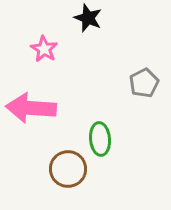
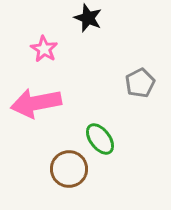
gray pentagon: moved 4 px left
pink arrow: moved 5 px right, 5 px up; rotated 15 degrees counterclockwise
green ellipse: rotated 32 degrees counterclockwise
brown circle: moved 1 px right
